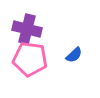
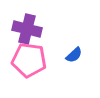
pink pentagon: moved 1 px left, 1 px down
